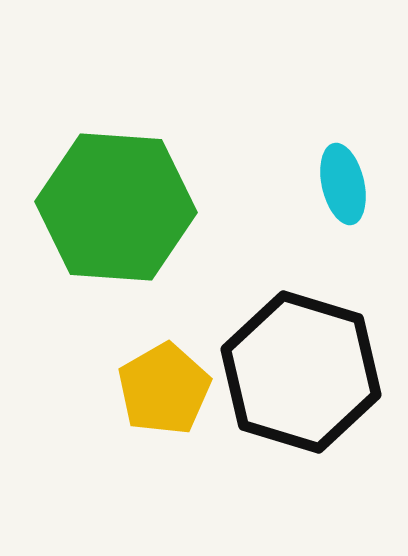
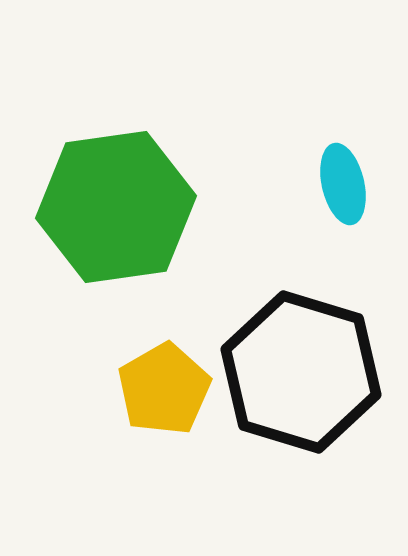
green hexagon: rotated 12 degrees counterclockwise
